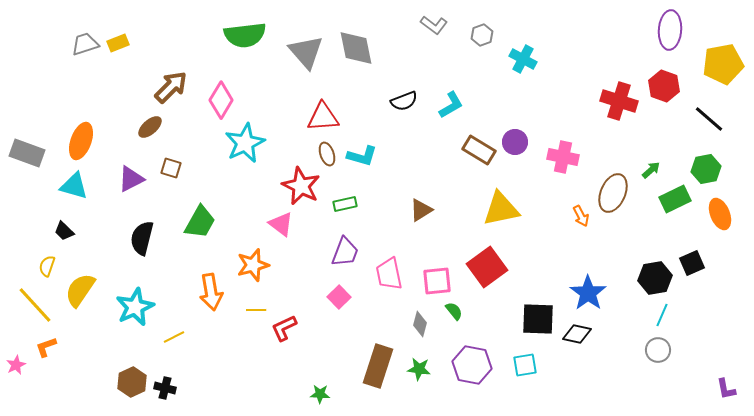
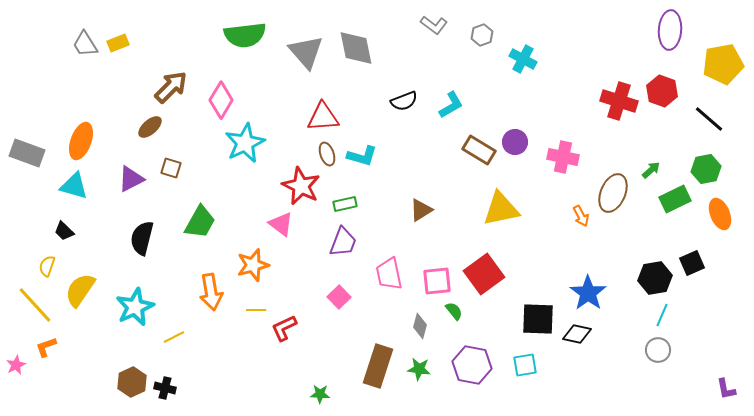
gray trapezoid at (85, 44): rotated 104 degrees counterclockwise
red hexagon at (664, 86): moved 2 px left, 5 px down
purple trapezoid at (345, 252): moved 2 px left, 10 px up
red square at (487, 267): moved 3 px left, 7 px down
gray diamond at (420, 324): moved 2 px down
